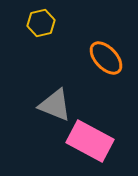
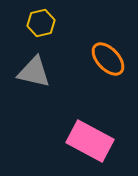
orange ellipse: moved 2 px right, 1 px down
gray triangle: moved 21 px left, 33 px up; rotated 9 degrees counterclockwise
